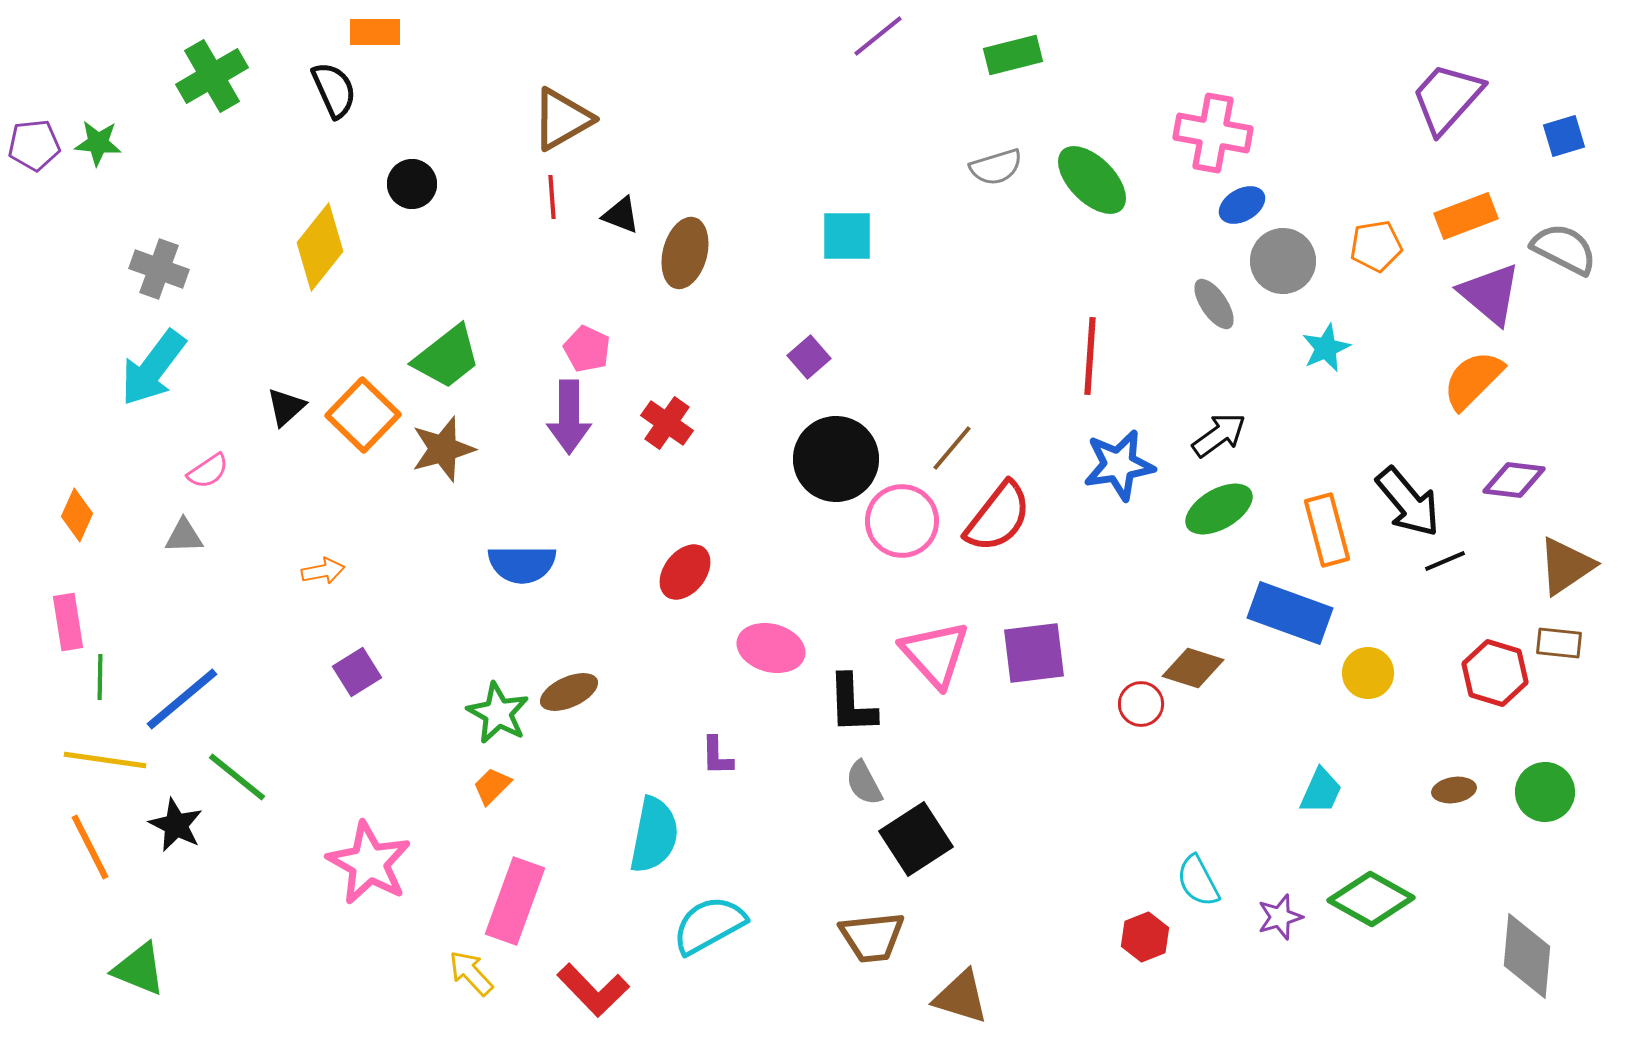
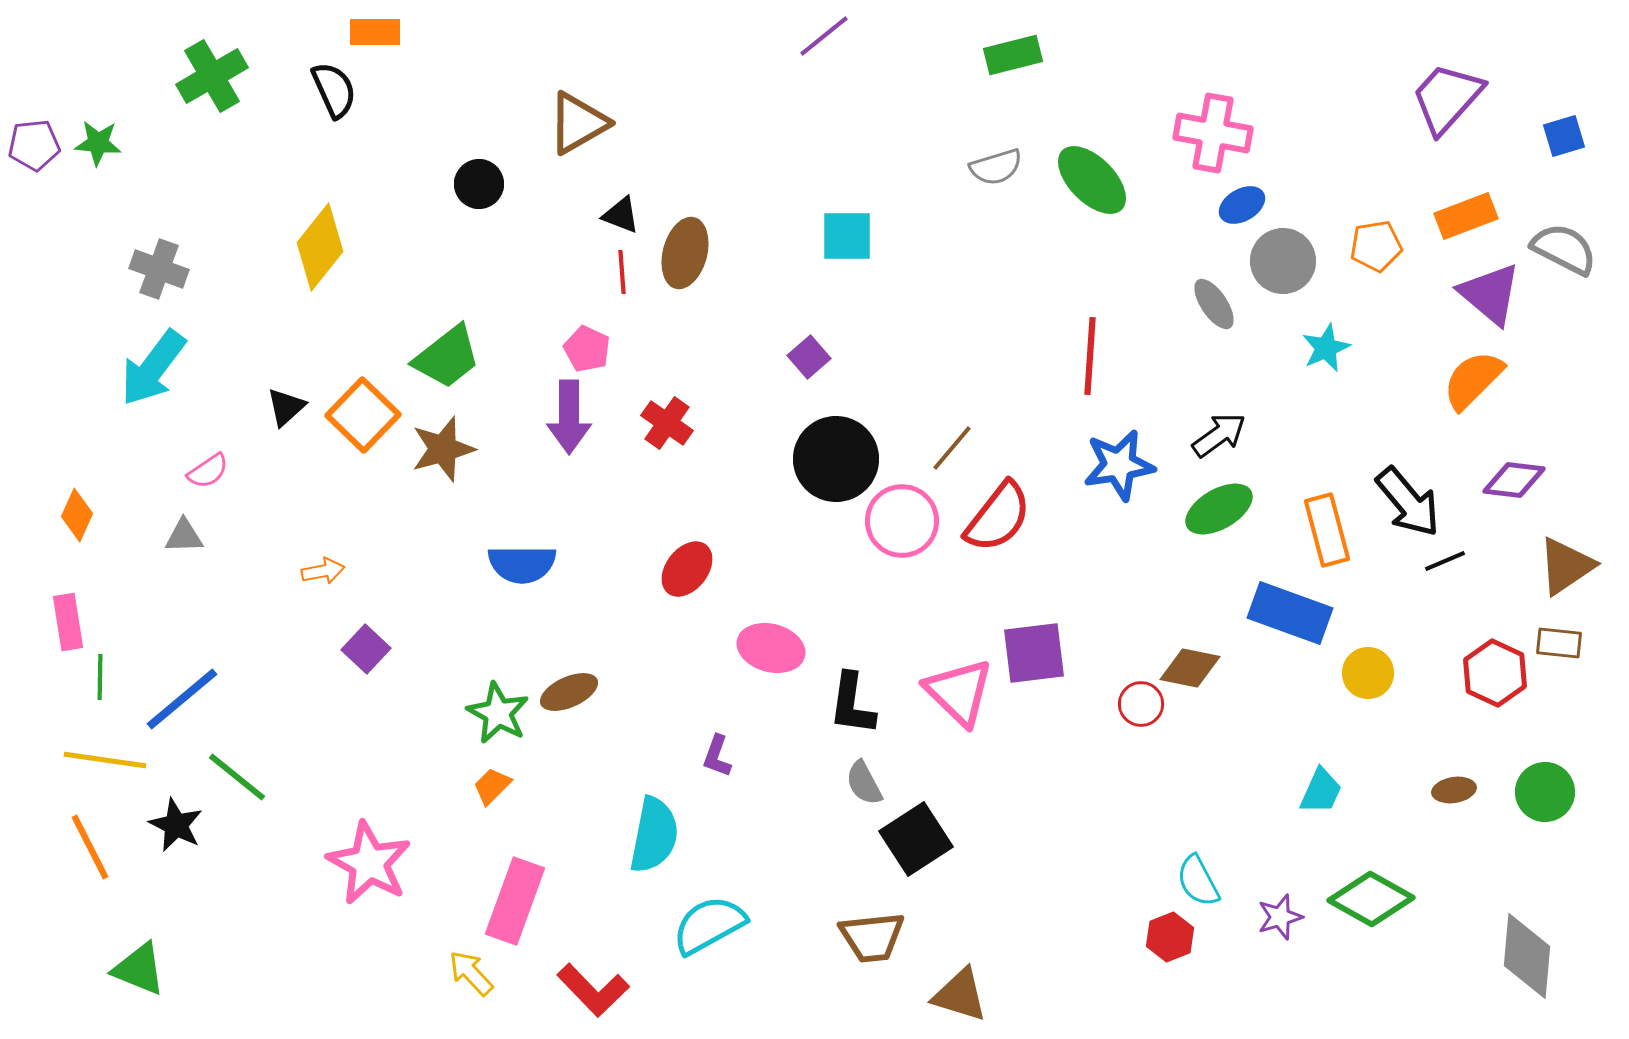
purple line at (878, 36): moved 54 px left
brown triangle at (562, 119): moved 16 px right, 4 px down
black circle at (412, 184): moved 67 px right
red line at (552, 197): moved 70 px right, 75 px down
red ellipse at (685, 572): moved 2 px right, 3 px up
pink triangle at (935, 654): moved 24 px right, 38 px down; rotated 4 degrees counterclockwise
brown diamond at (1193, 668): moved 3 px left; rotated 6 degrees counterclockwise
purple square at (357, 672): moved 9 px right, 23 px up; rotated 15 degrees counterclockwise
red hexagon at (1495, 673): rotated 8 degrees clockwise
black L-shape at (852, 704): rotated 10 degrees clockwise
purple L-shape at (717, 756): rotated 21 degrees clockwise
red hexagon at (1145, 937): moved 25 px right
brown triangle at (961, 997): moved 1 px left, 2 px up
